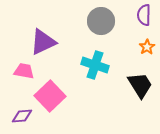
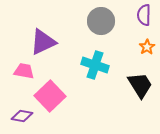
purple diamond: rotated 15 degrees clockwise
